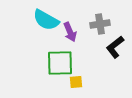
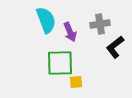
cyan semicircle: rotated 140 degrees counterclockwise
